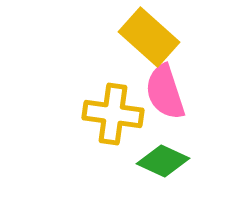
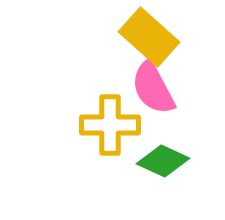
pink semicircle: moved 12 px left, 4 px up; rotated 10 degrees counterclockwise
yellow cross: moved 3 px left, 11 px down; rotated 8 degrees counterclockwise
